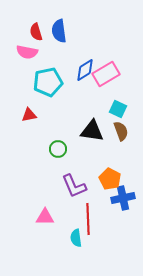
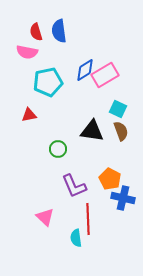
pink rectangle: moved 1 px left, 1 px down
blue cross: rotated 25 degrees clockwise
pink triangle: rotated 42 degrees clockwise
